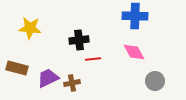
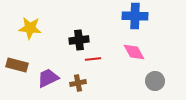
brown rectangle: moved 3 px up
brown cross: moved 6 px right
